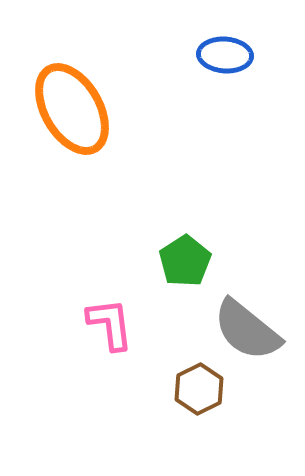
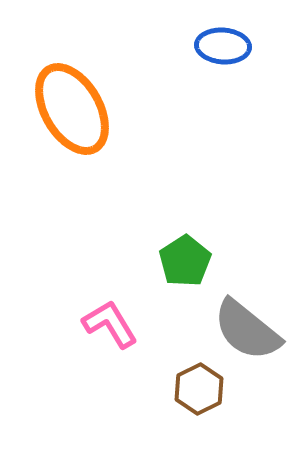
blue ellipse: moved 2 px left, 9 px up
pink L-shape: rotated 24 degrees counterclockwise
